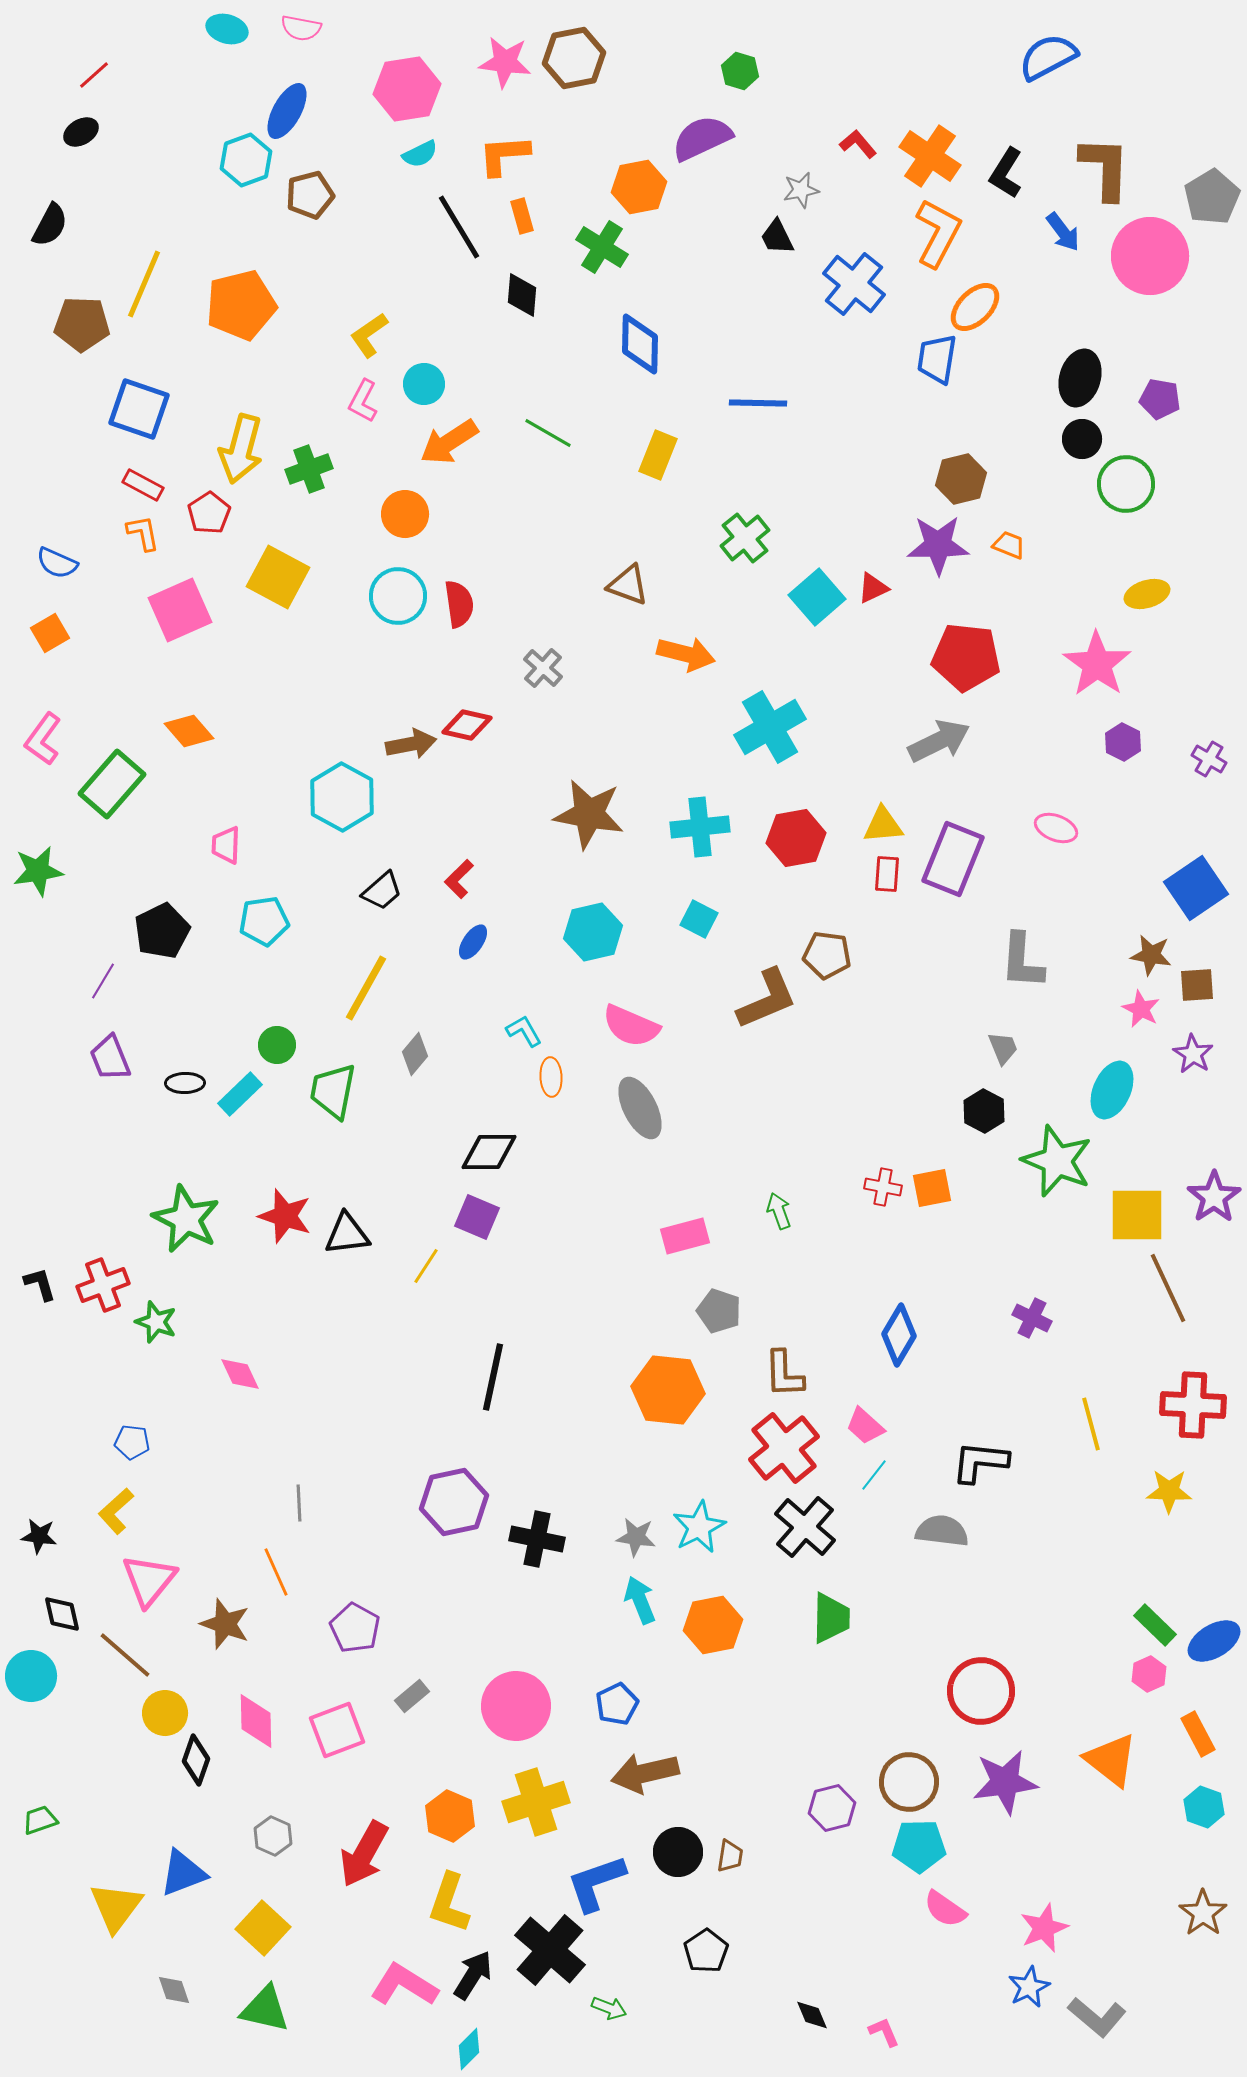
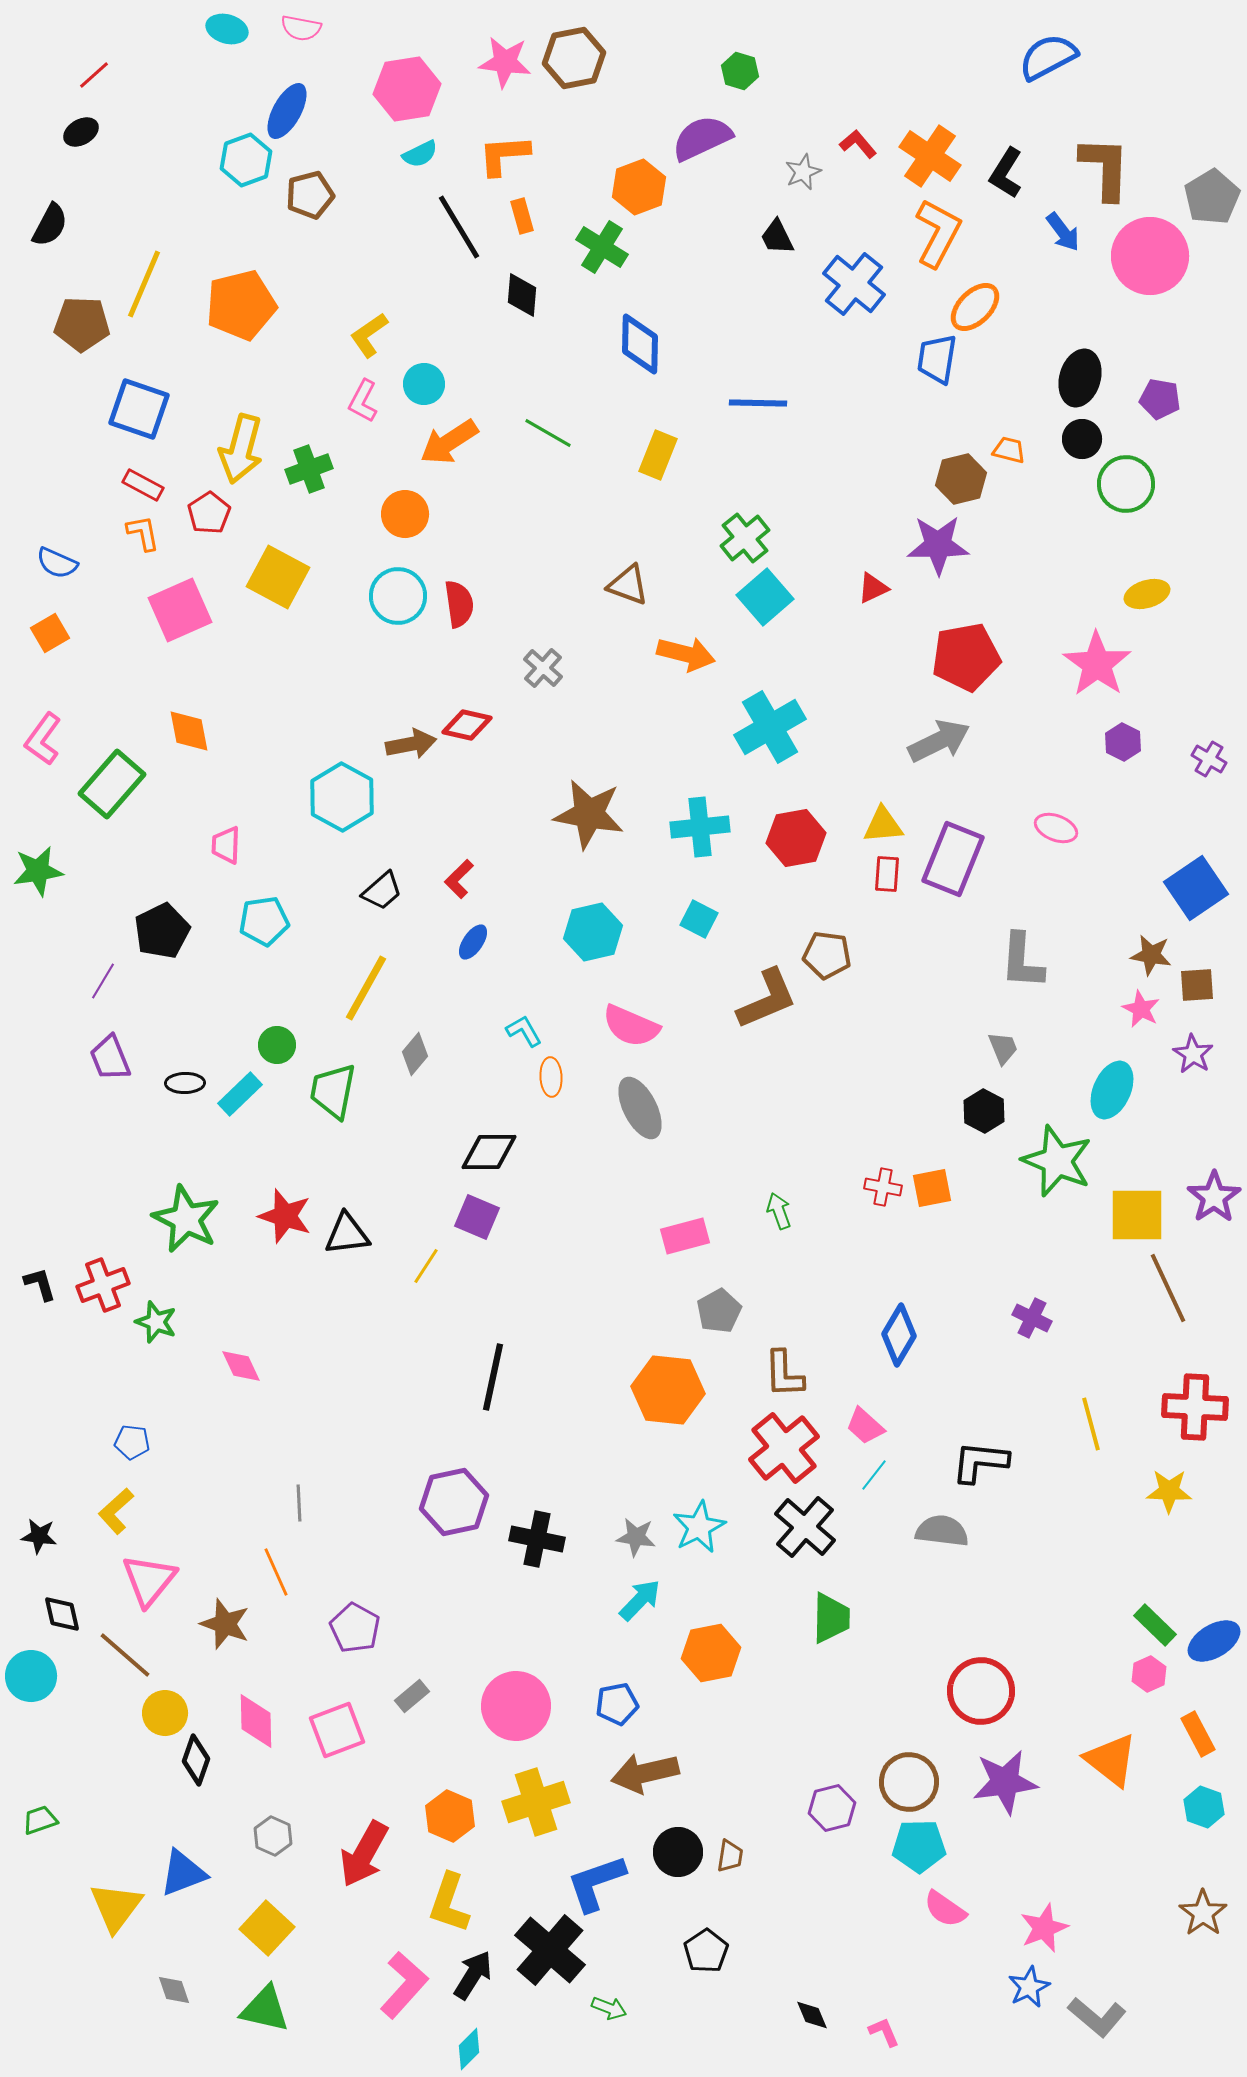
orange hexagon at (639, 187): rotated 10 degrees counterclockwise
gray star at (801, 190): moved 2 px right, 18 px up; rotated 12 degrees counterclockwise
orange trapezoid at (1009, 545): moved 95 px up; rotated 8 degrees counterclockwise
cyan square at (817, 597): moved 52 px left
red pentagon at (966, 657): rotated 16 degrees counterclockwise
orange diamond at (189, 731): rotated 30 degrees clockwise
gray pentagon at (719, 1311): rotated 24 degrees clockwise
pink diamond at (240, 1374): moved 1 px right, 8 px up
red cross at (1193, 1405): moved 2 px right, 2 px down
cyan arrow at (640, 1600): rotated 66 degrees clockwise
orange hexagon at (713, 1625): moved 2 px left, 28 px down
blue pentagon at (617, 1704): rotated 15 degrees clockwise
yellow square at (263, 1928): moved 4 px right
pink L-shape at (404, 1985): rotated 100 degrees clockwise
